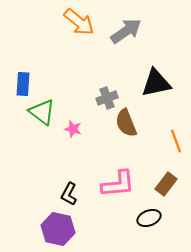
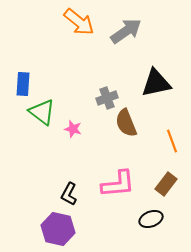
orange line: moved 4 px left
black ellipse: moved 2 px right, 1 px down
